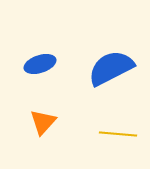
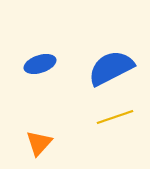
orange triangle: moved 4 px left, 21 px down
yellow line: moved 3 px left, 17 px up; rotated 24 degrees counterclockwise
